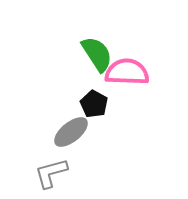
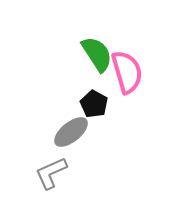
pink semicircle: rotated 72 degrees clockwise
gray L-shape: rotated 9 degrees counterclockwise
